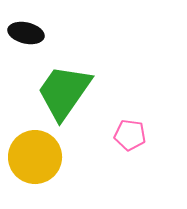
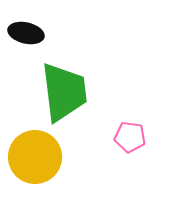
green trapezoid: rotated 138 degrees clockwise
pink pentagon: moved 2 px down
